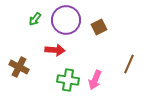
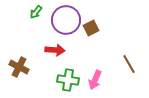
green arrow: moved 1 px right, 7 px up
brown square: moved 8 px left, 1 px down
brown line: rotated 54 degrees counterclockwise
